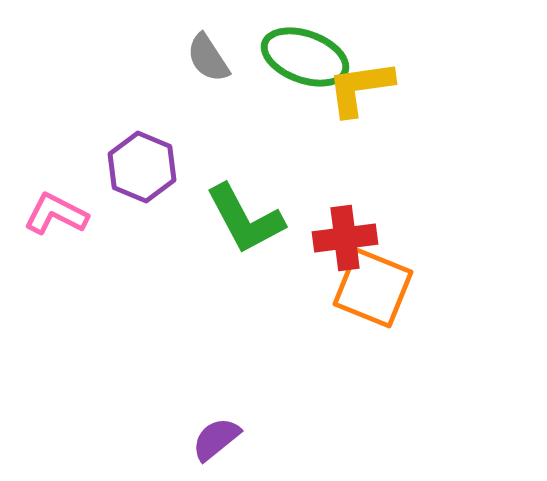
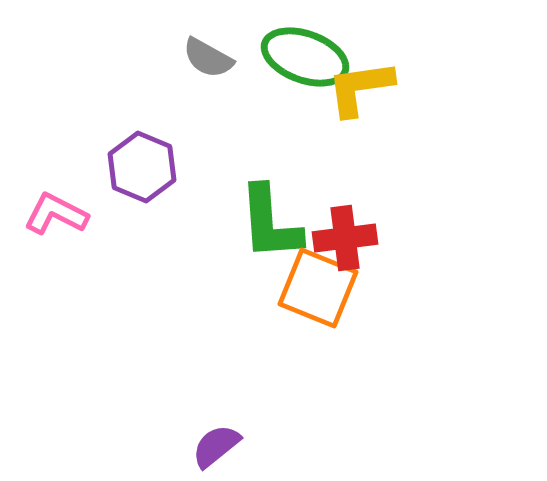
gray semicircle: rotated 28 degrees counterclockwise
green L-shape: moved 25 px right, 4 px down; rotated 24 degrees clockwise
orange square: moved 55 px left
purple semicircle: moved 7 px down
